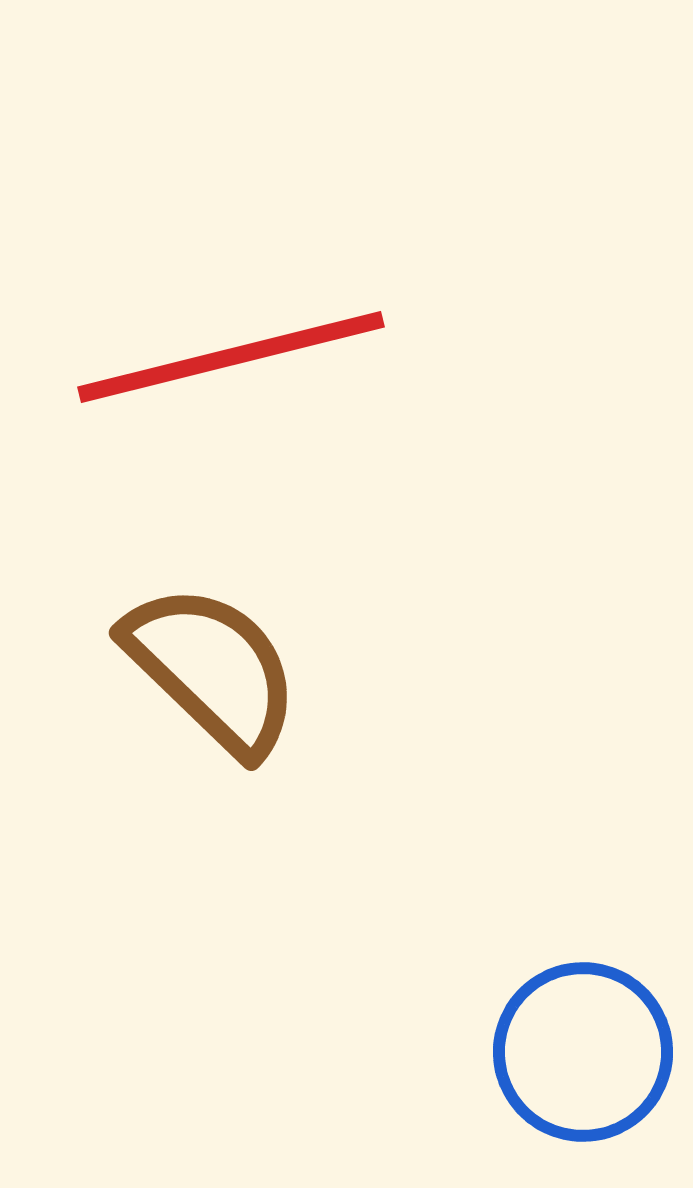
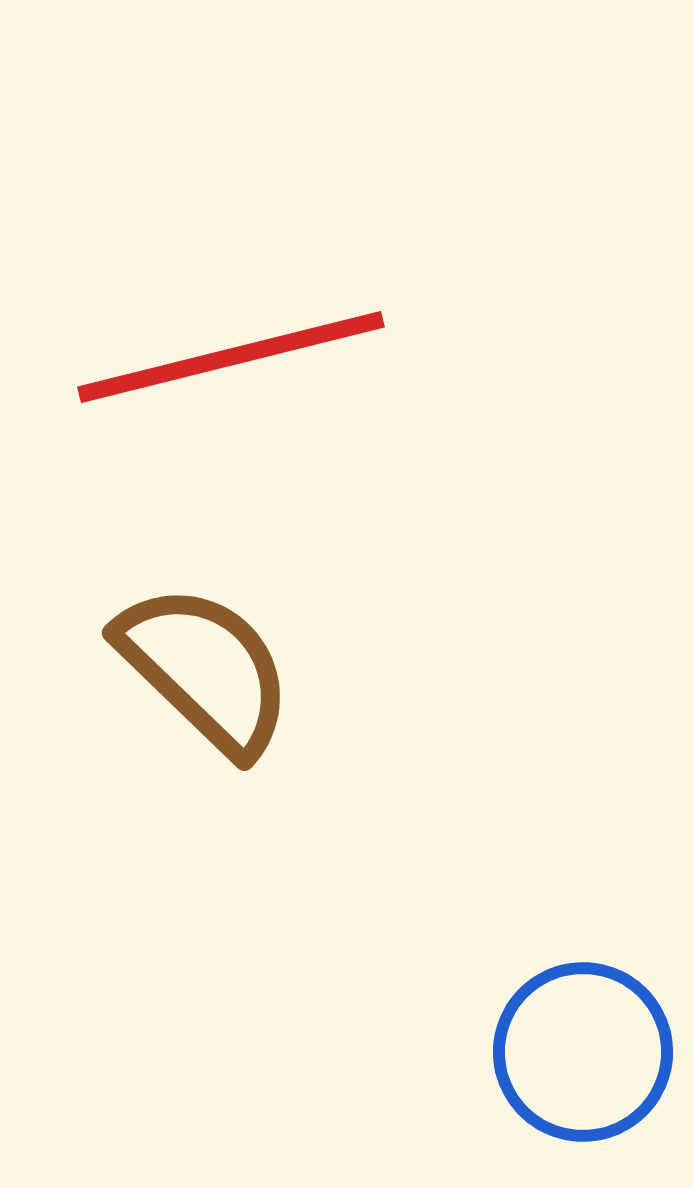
brown semicircle: moved 7 px left
